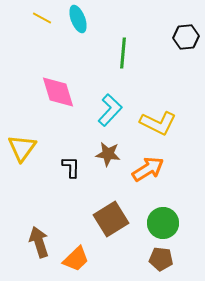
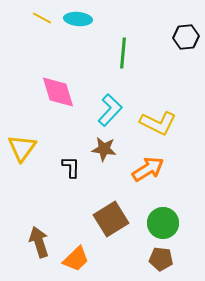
cyan ellipse: rotated 64 degrees counterclockwise
brown star: moved 4 px left, 5 px up
